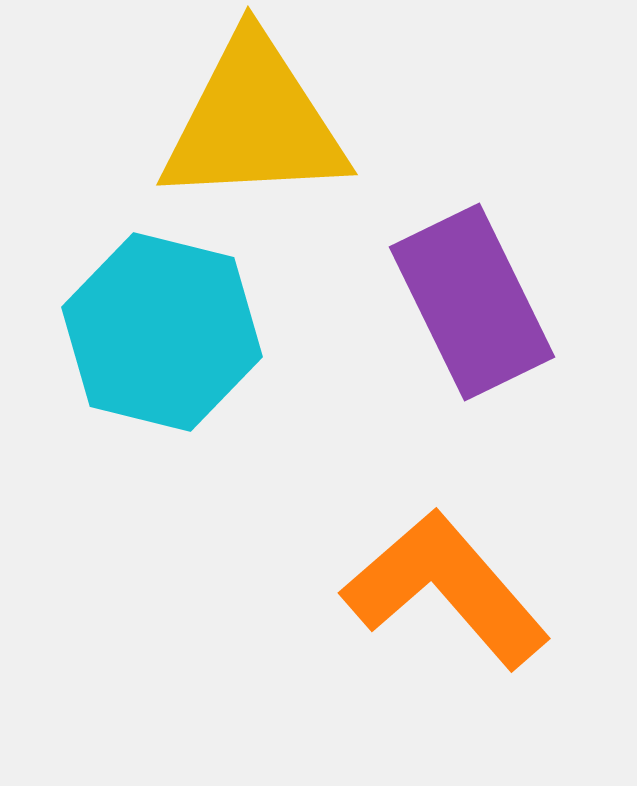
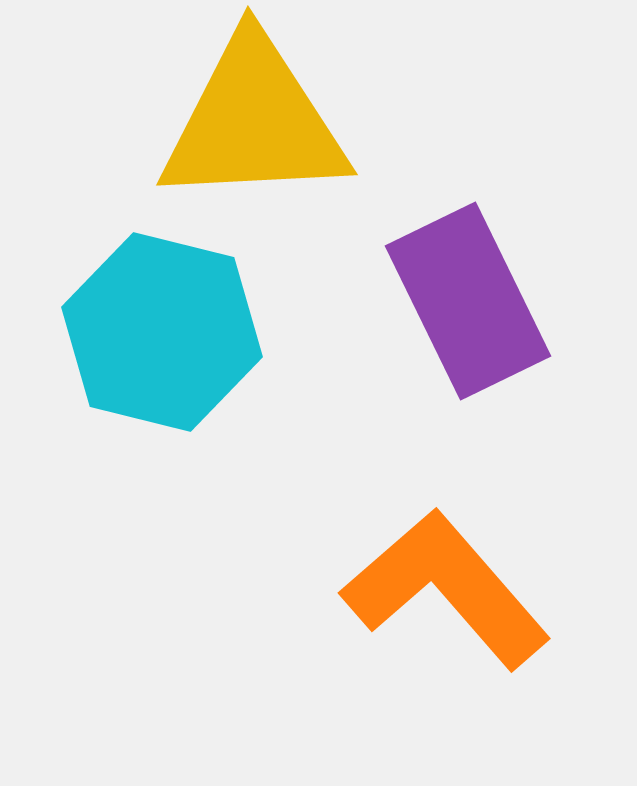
purple rectangle: moved 4 px left, 1 px up
